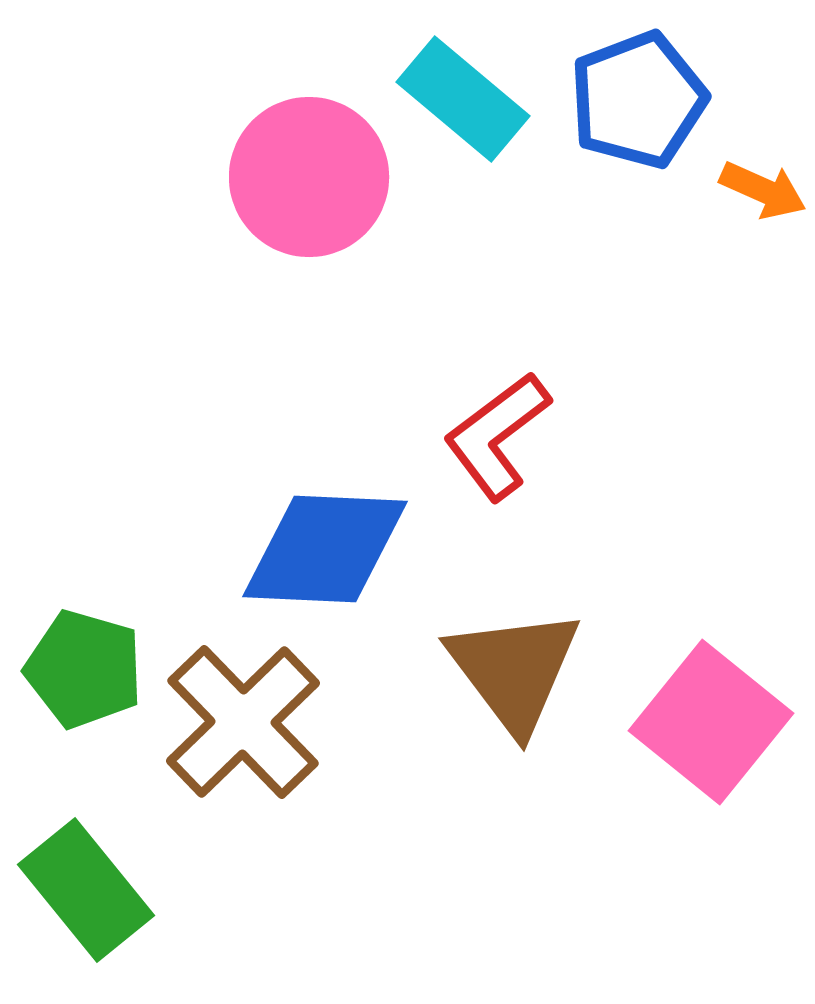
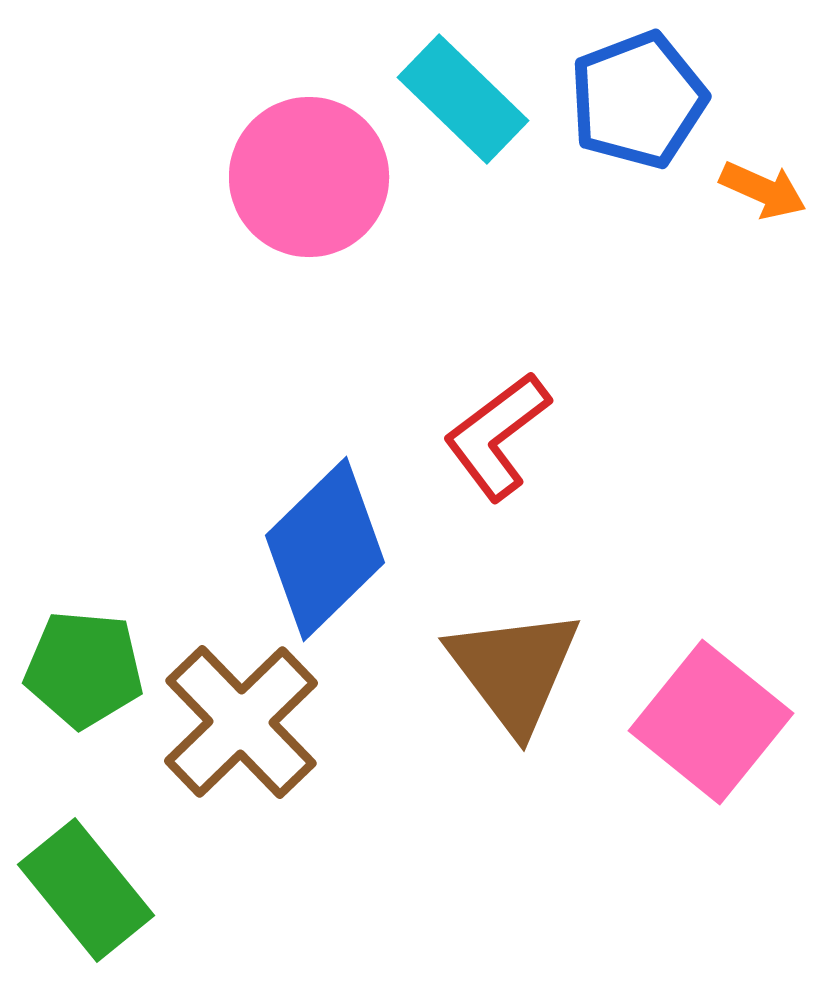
cyan rectangle: rotated 4 degrees clockwise
blue diamond: rotated 47 degrees counterclockwise
green pentagon: rotated 11 degrees counterclockwise
brown cross: moved 2 px left
